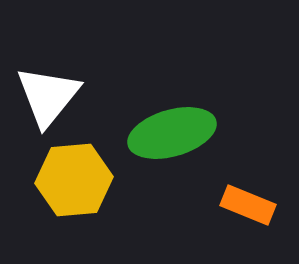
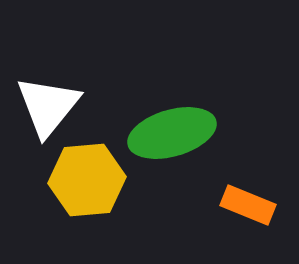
white triangle: moved 10 px down
yellow hexagon: moved 13 px right
